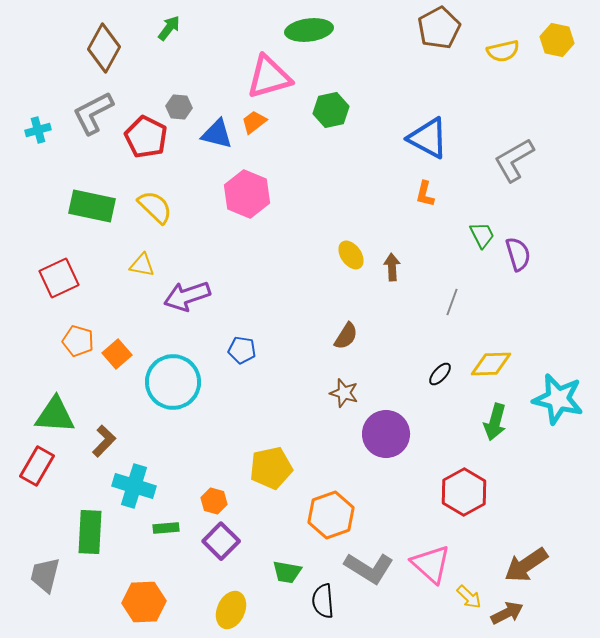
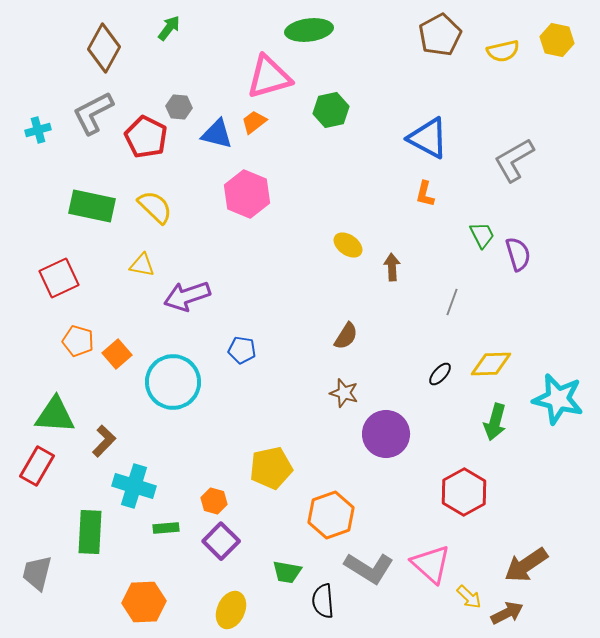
brown pentagon at (439, 28): moved 1 px right, 7 px down
yellow ellipse at (351, 255): moved 3 px left, 10 px up; rotated 20 degrees counterclockwise
gray trapezoid at (45, 575): moved 8 px left, 2 px up
